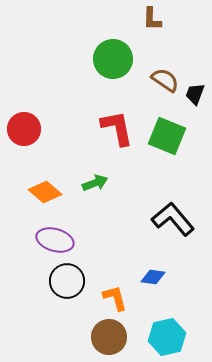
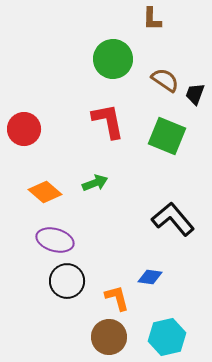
red L-shape: moved 9 px left, 7 px up
blue diamond: moved 3 px left
orange L-shape: moved 2 px right
